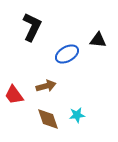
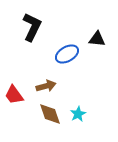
black triangle: moved 1 px left, 1 px up
cyan star: moved 1 px right, 1 px up; rotated 21 degrees counterclockwise
brown diamond: moved 2 px right, 5 px up
